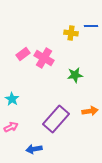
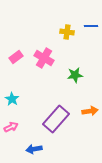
yellow cross: moved 4 px left, 1 px up
pink rectangle: moved 7 px left, 3 px down
